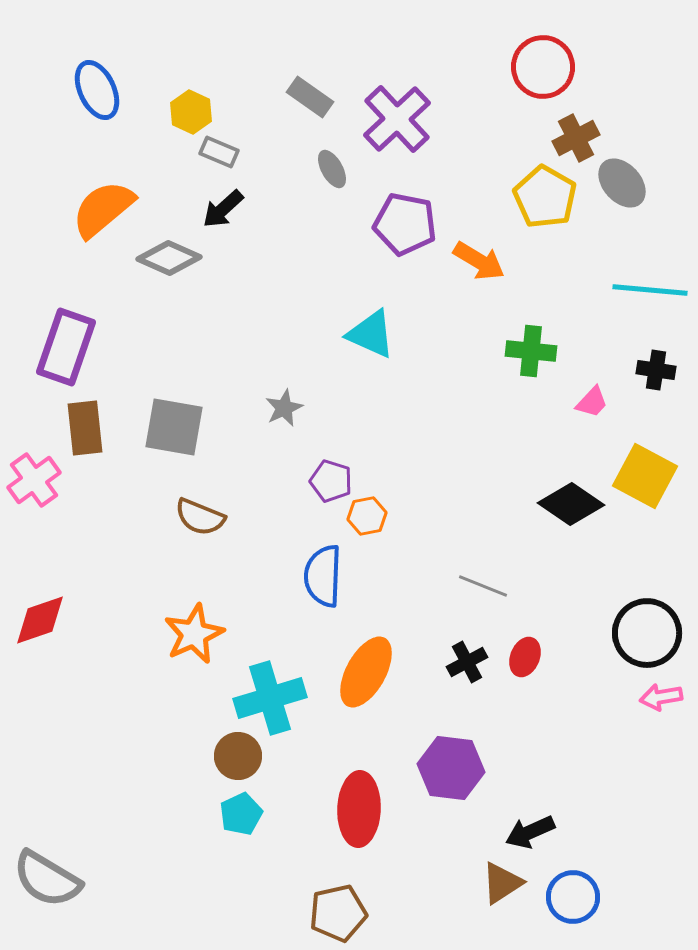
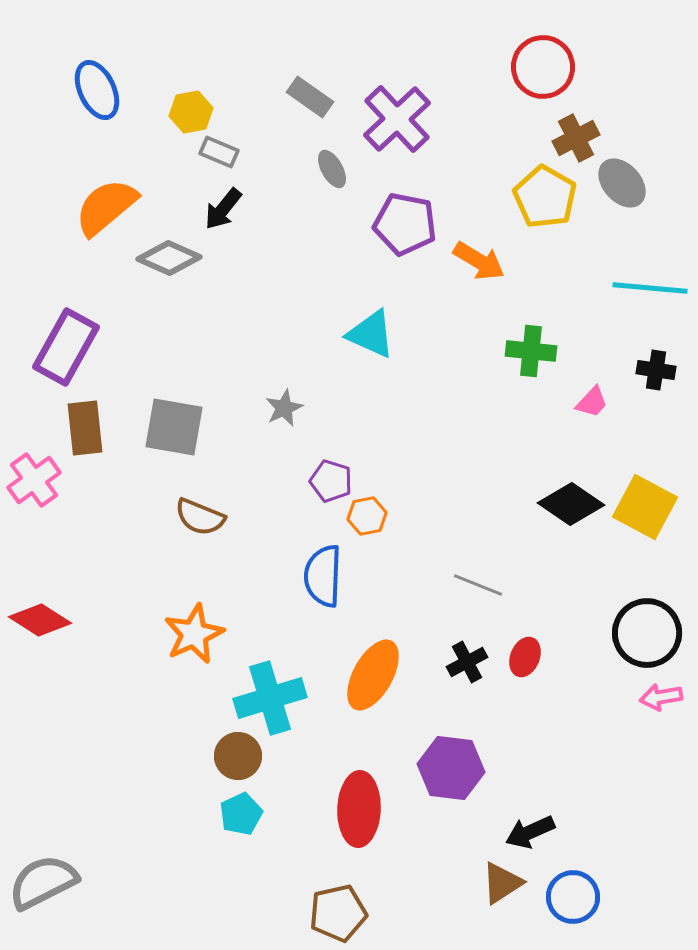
yellow hexagon at (191, 112): rotated 24 degrees clockwise
orange semicircle at (103, 209): moved 3 px right, 2 px up
black arrow at (223, 209): rotated 9 degrees counterclockwise
cyan line at (650, 290): moved 2 px up
purple rectangle at (66, 347): rotated 10 degrees clockwise
yellow square at (645, 476): moved 31 px down
gray line at (483, 586): moved 5 px left, 1 px up
red diamond at (40, 620): rotated 52 degrees clockwise
orange ellipse at (366, 672): moved 7 px right, 3 px down
gray semicircle at (47, 879): moved 4 px left, 3 px down; rotated 122 degrees clockwise
